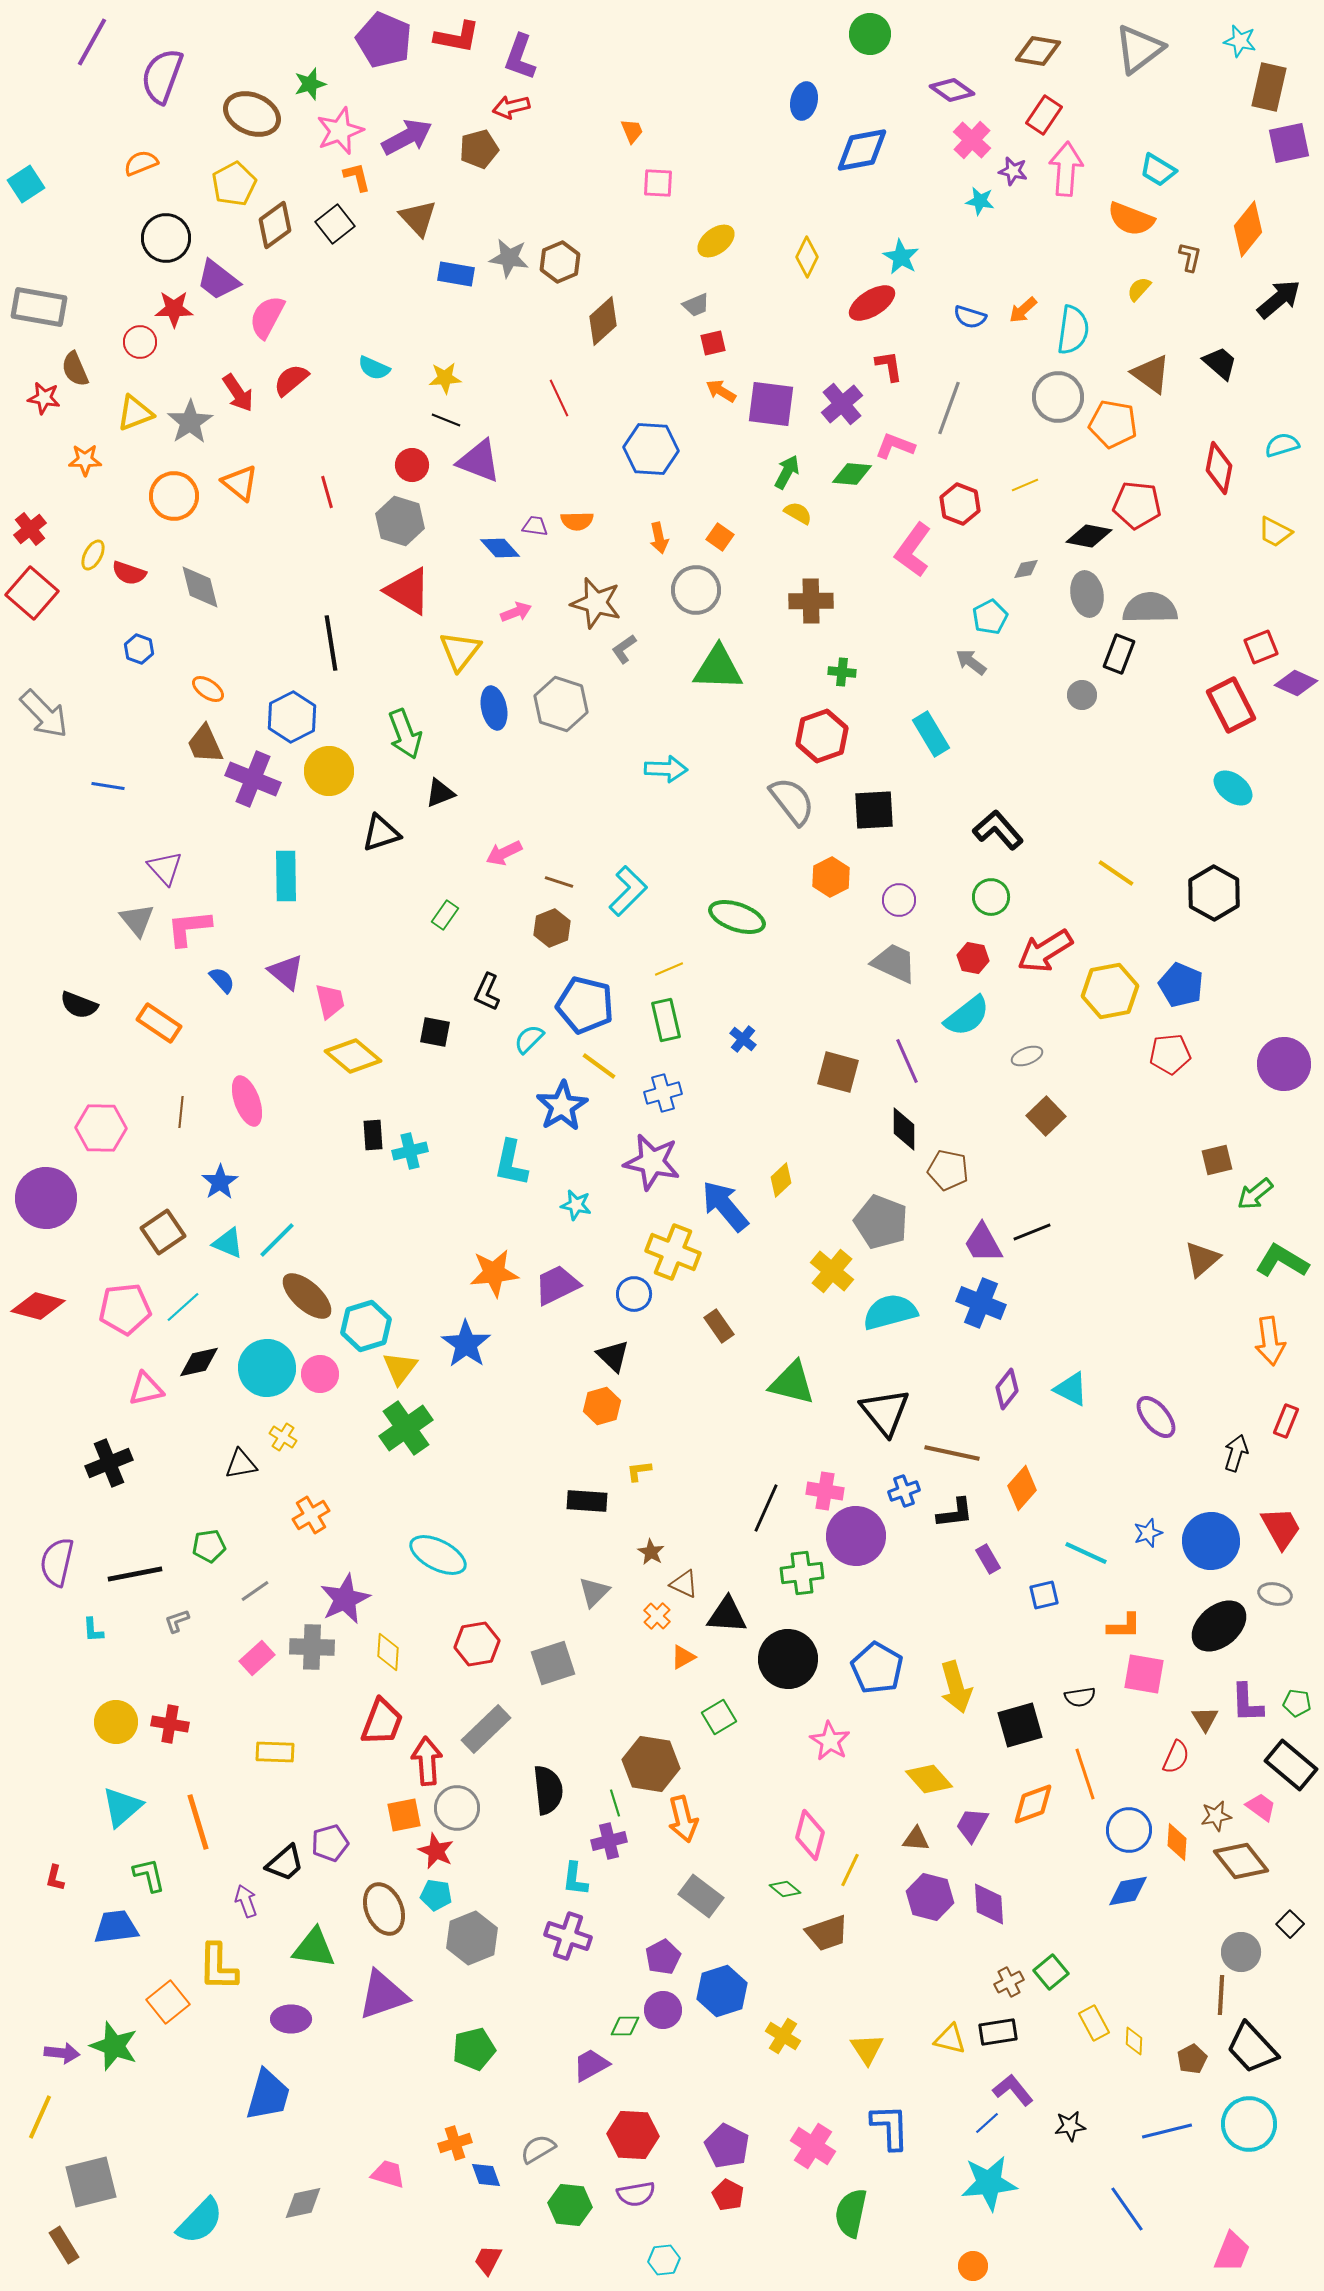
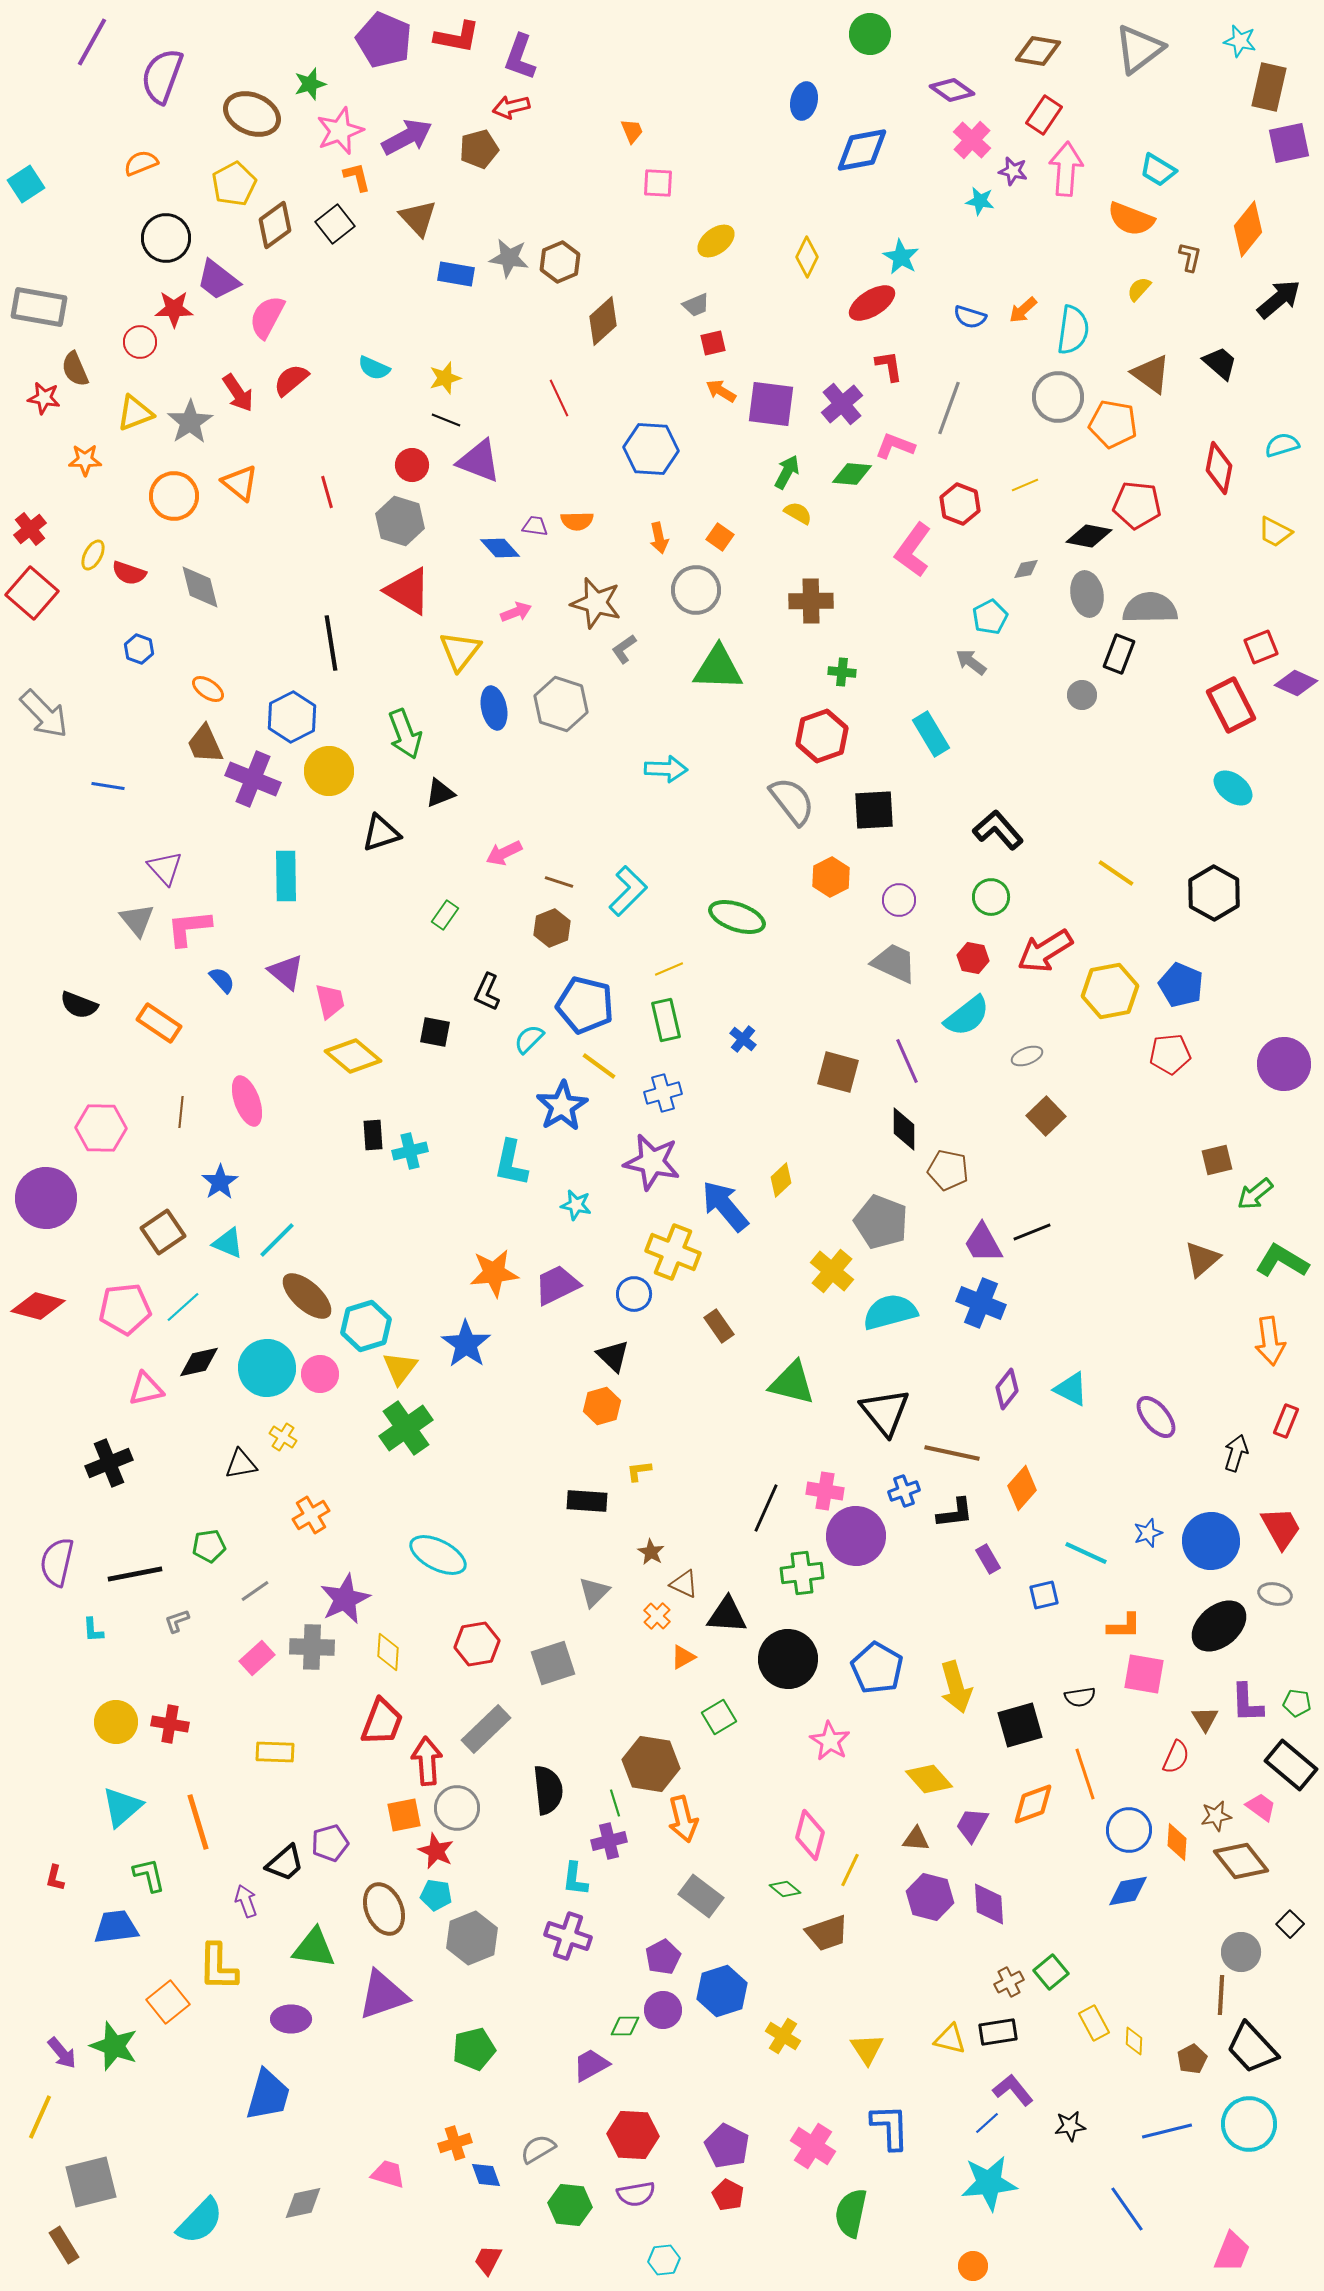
yellow star at (445, 378): rotated 12 degrees counterclockwise
purple arrow at (62, 2053): rotated 44 degrees clockwise
